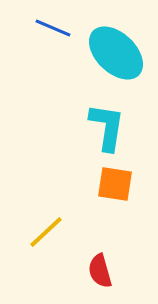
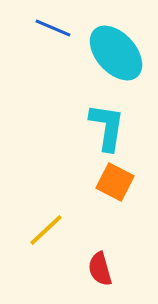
cyan ellipse: rotated 4 degrees clockwise
orange square: moved 2 px up; rotated 18 degrees clockwise
yellow line: moved 2 px up
red semicircle: moved 2 px up
